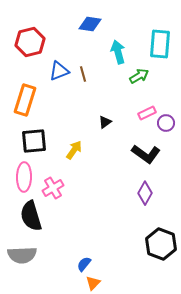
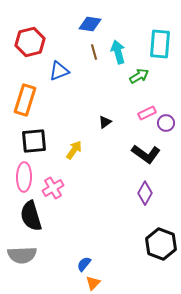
brown line: moved 11 px right, 22 px up
